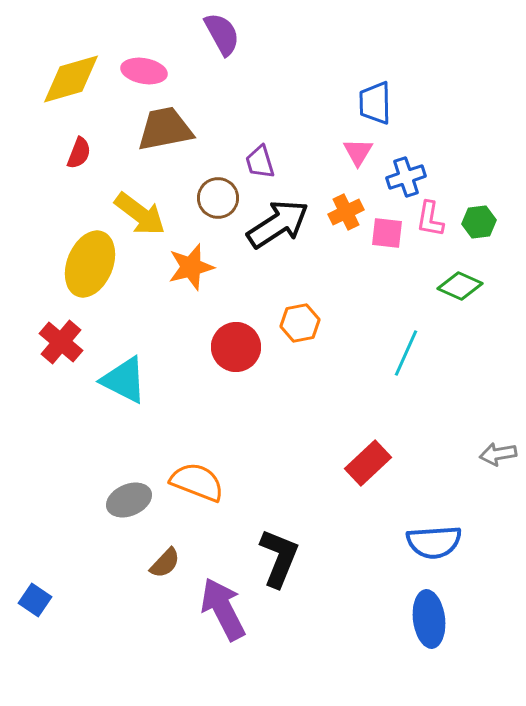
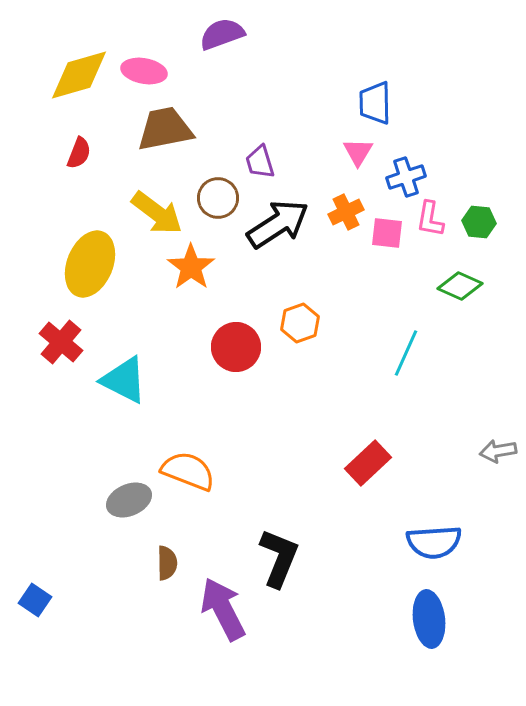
purple semicircle: rotated 81 degrees counterclockwise
yellow diamond: moved 8 px right, 4 px up
yellow arrow: moved 17 px right, 1 px up
green hexagon: rotated 12 degrees clockwise
orange star: rotated 21 degrees counterclockwise
orange hexagon: rotated 9 degrees counterclockwise
gray arrow: moved 3 px up
orange semicircle: moved 9 px left, 11 px up
brown semicircle: moved 2 px right; rotated 44 degrees counterclockwise
